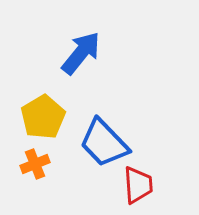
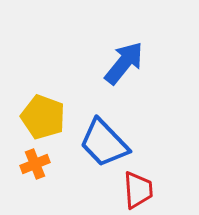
blue arrow: moved 43 px right, 10 px down
yellow pentagon: rotated 21 degrees counterclockwise
red trapezoid: moved 5 px down
